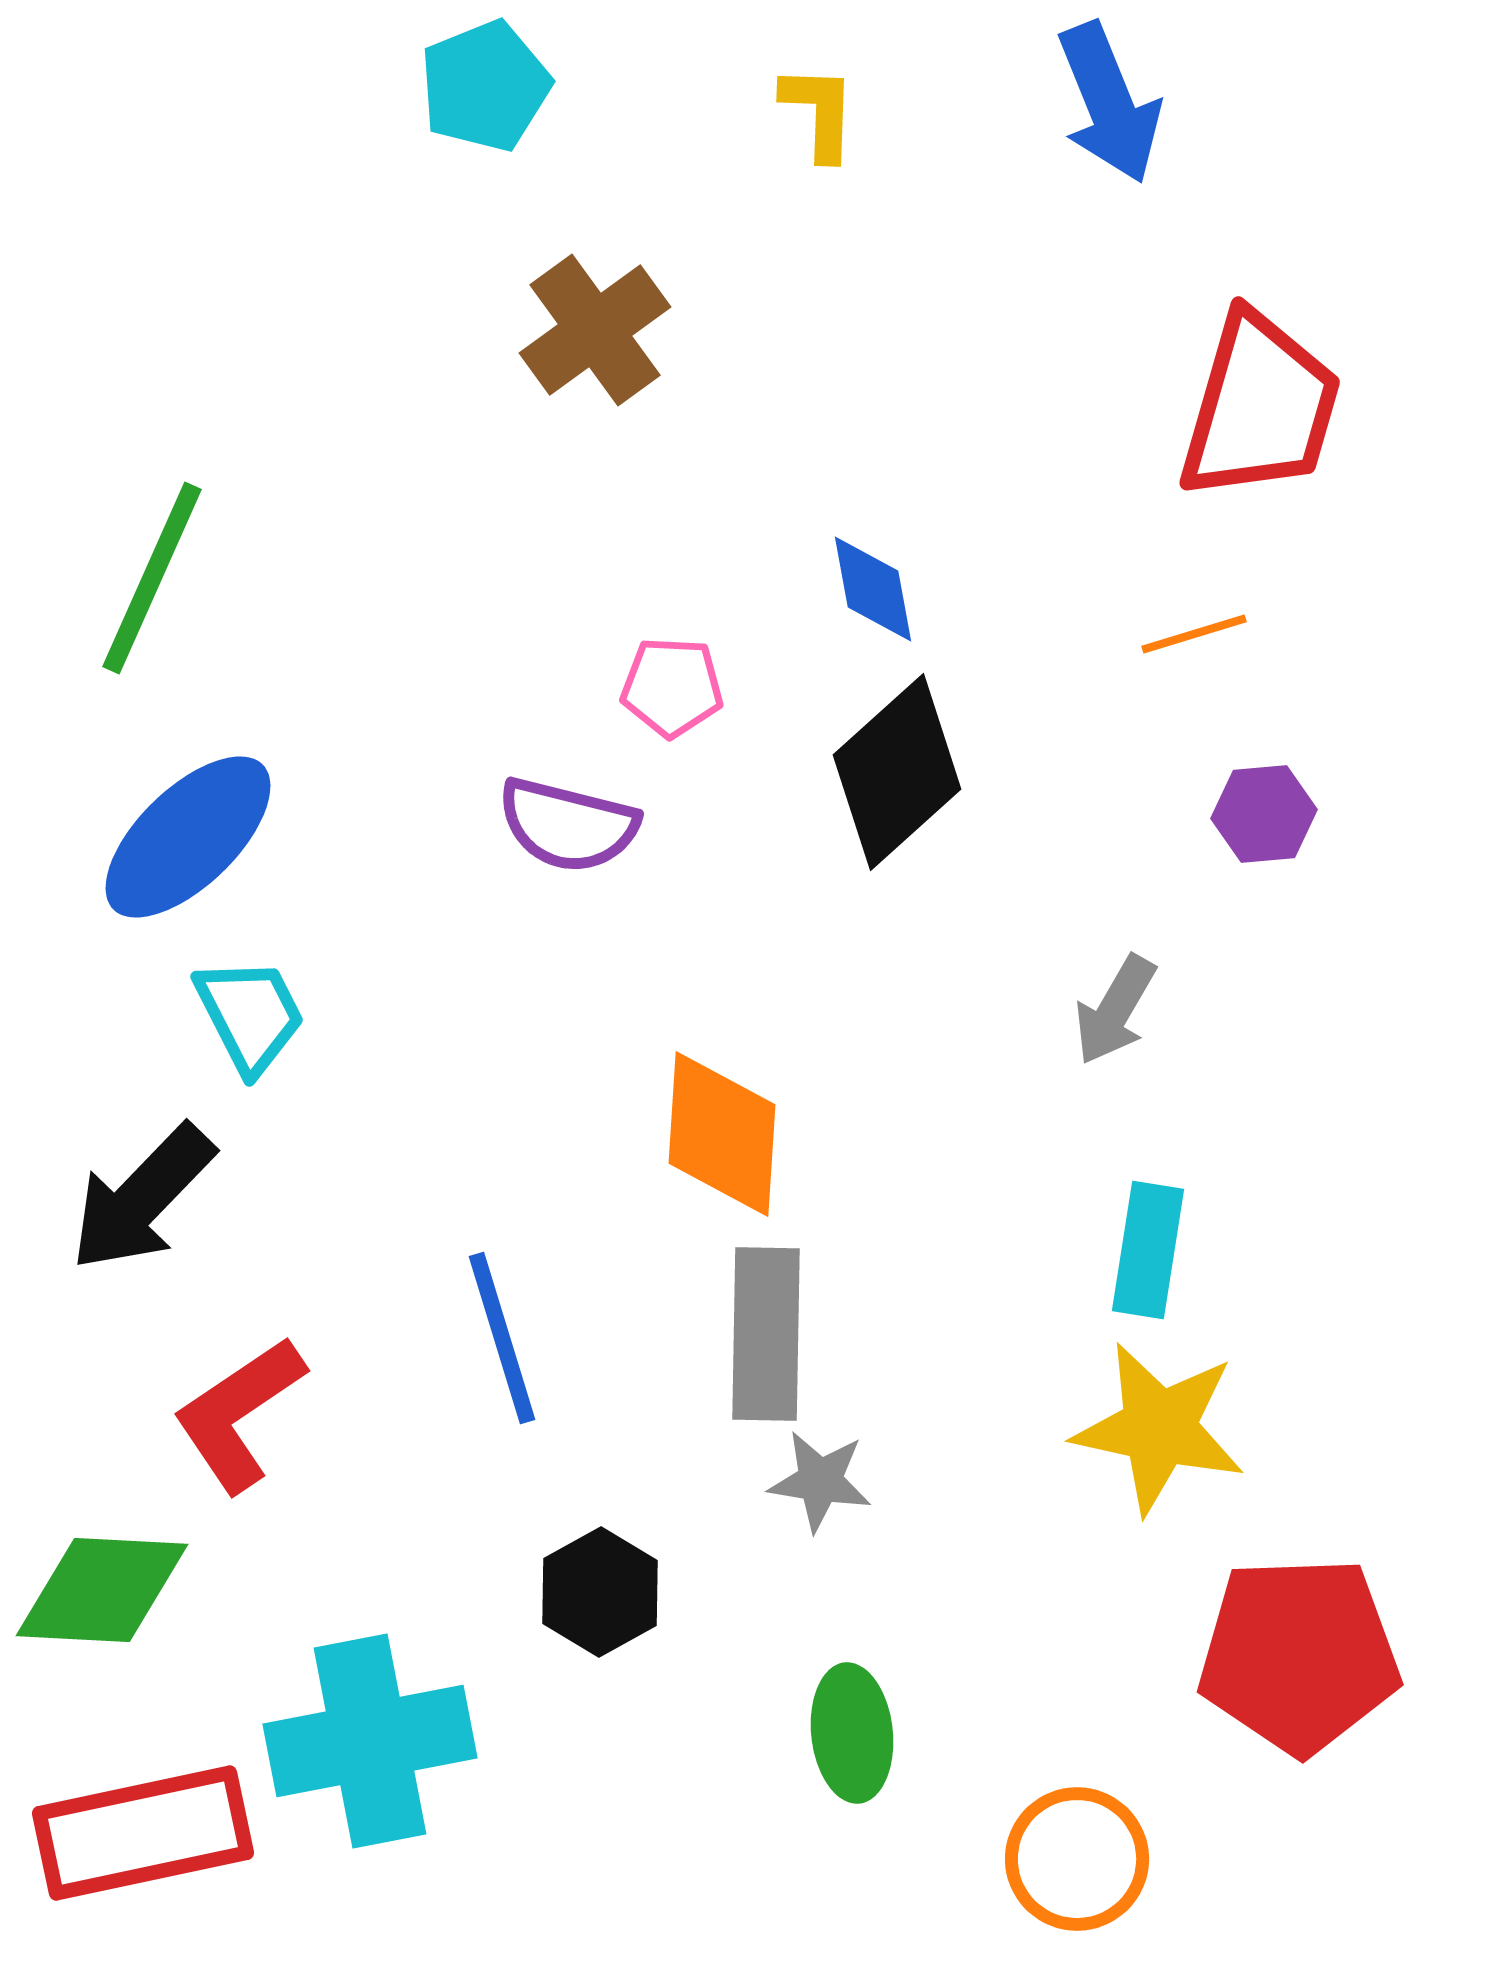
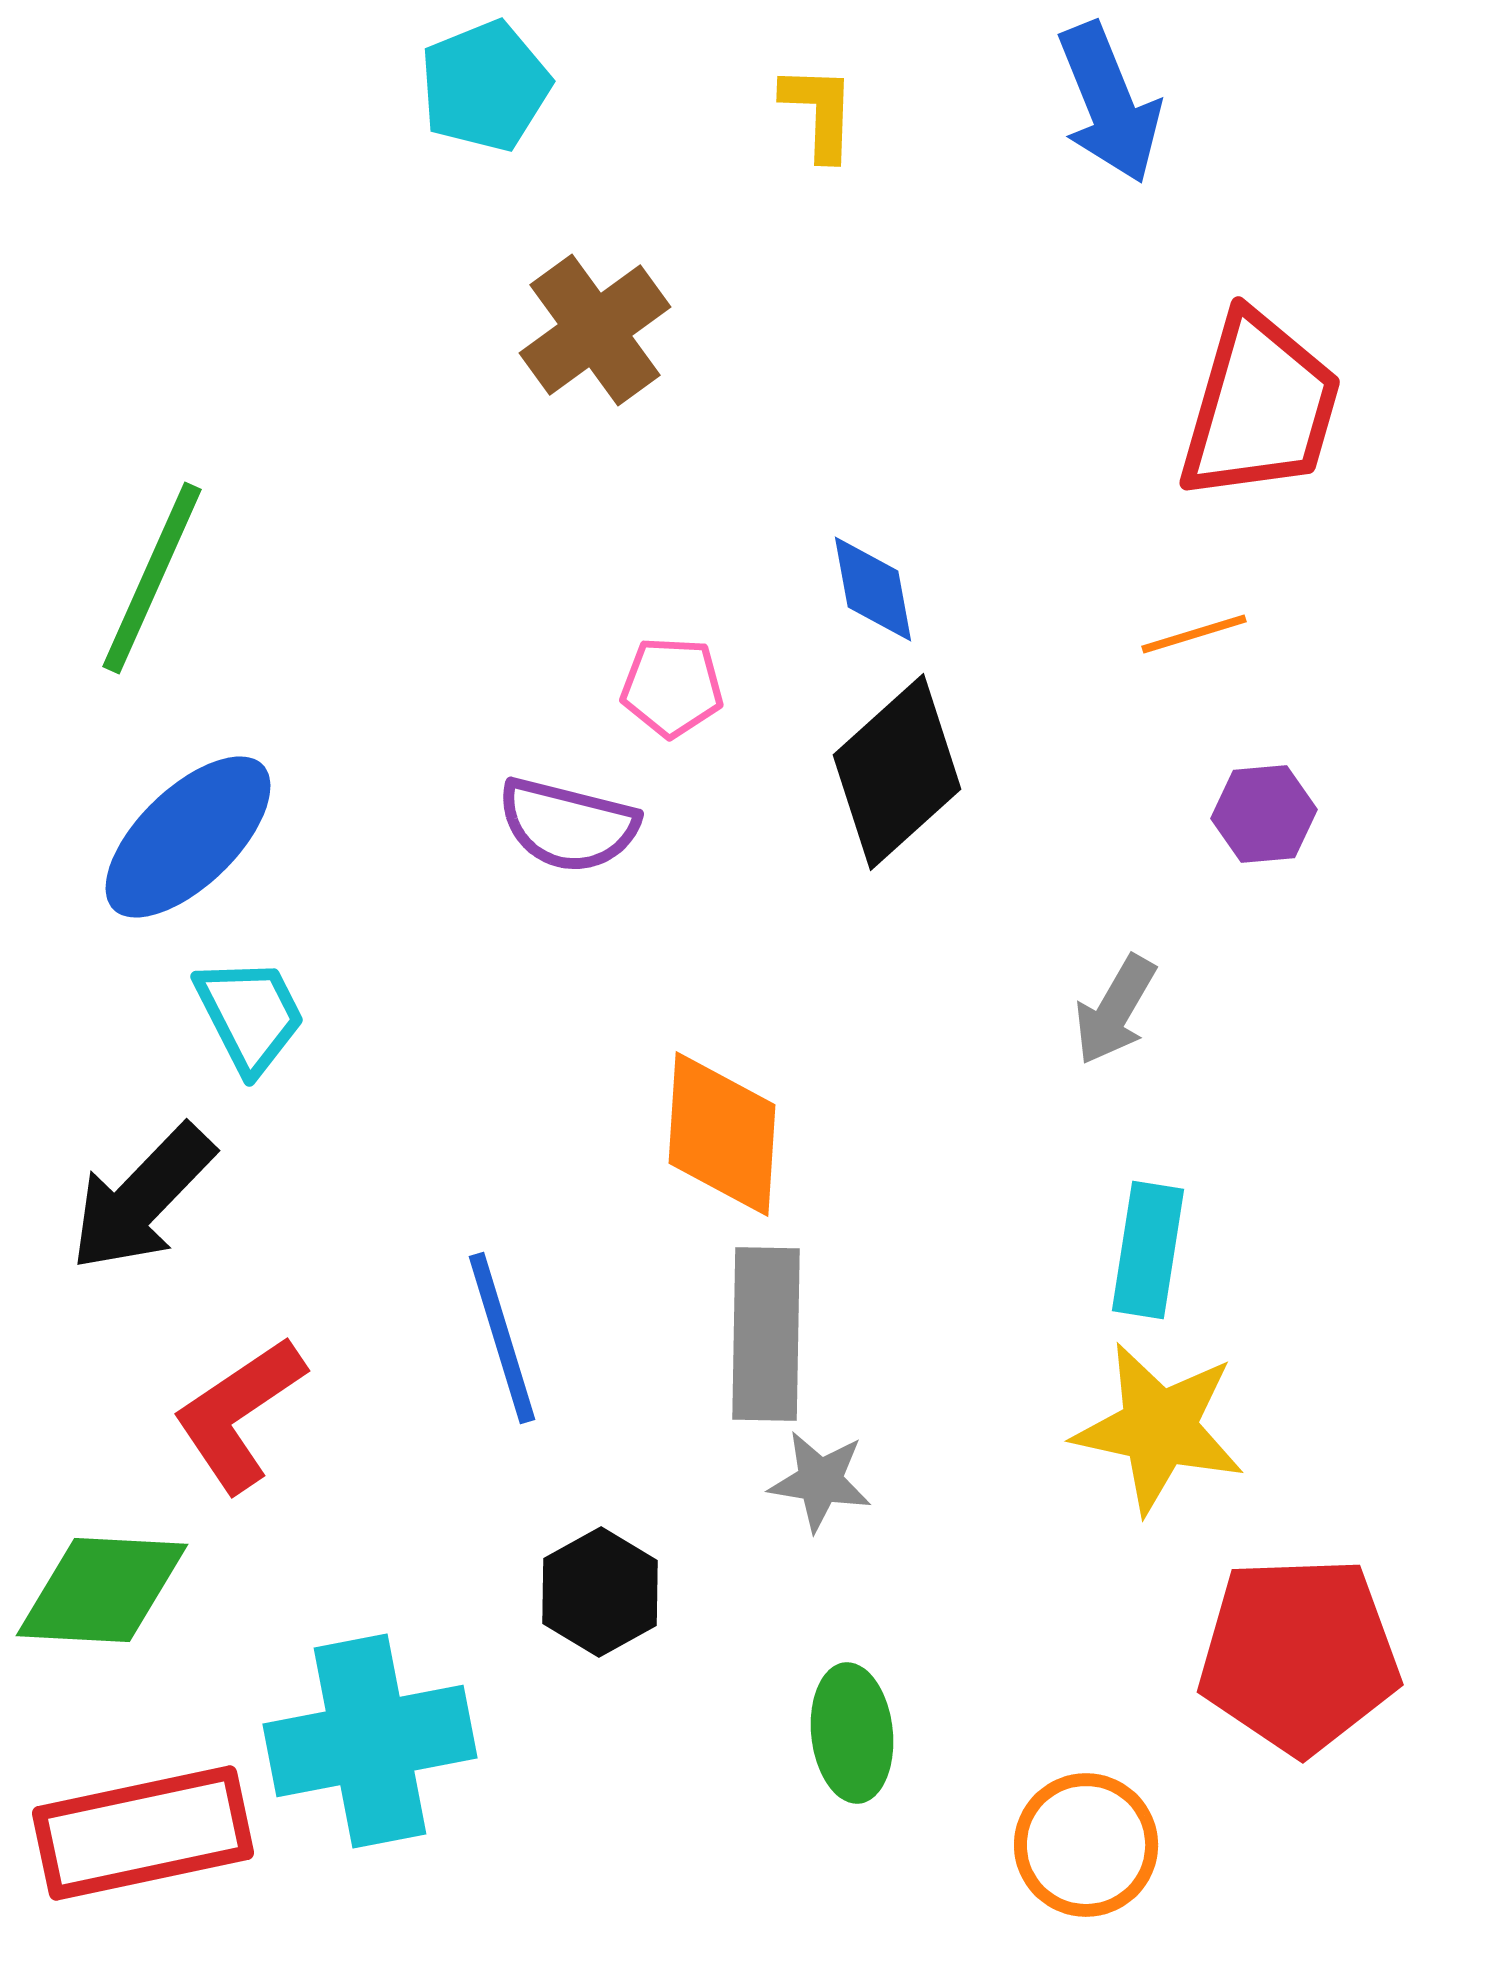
orange circle: moved 9 px right, 14 px up
